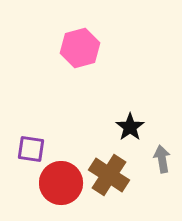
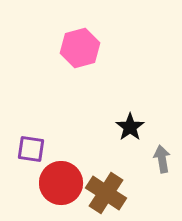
brown cross: moved 3 px left, 18 px down
